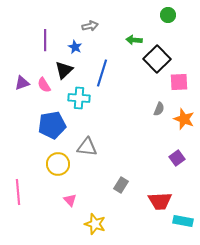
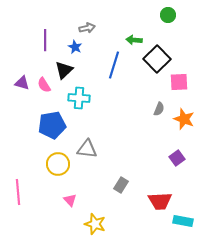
gray arrow: moved 3 px left, 2 px down
blue line: moved 12 px right, 8 px up
purple triangle: rotated 35 degrees clockwise
gray triangle: moved 2 px down
